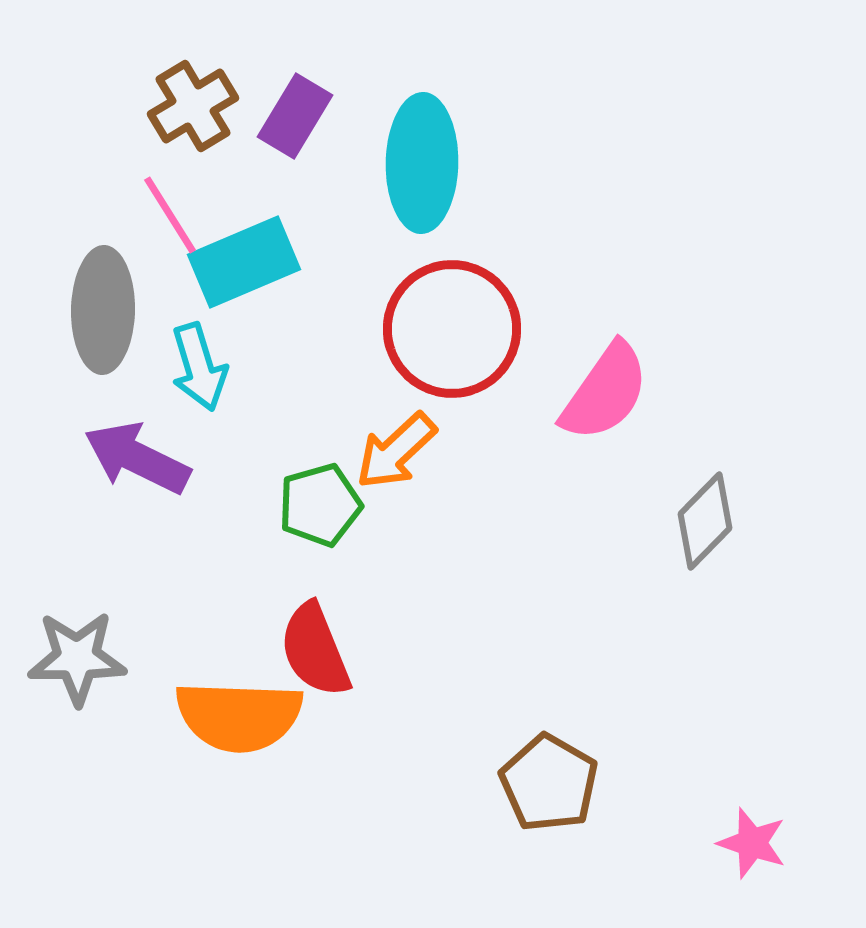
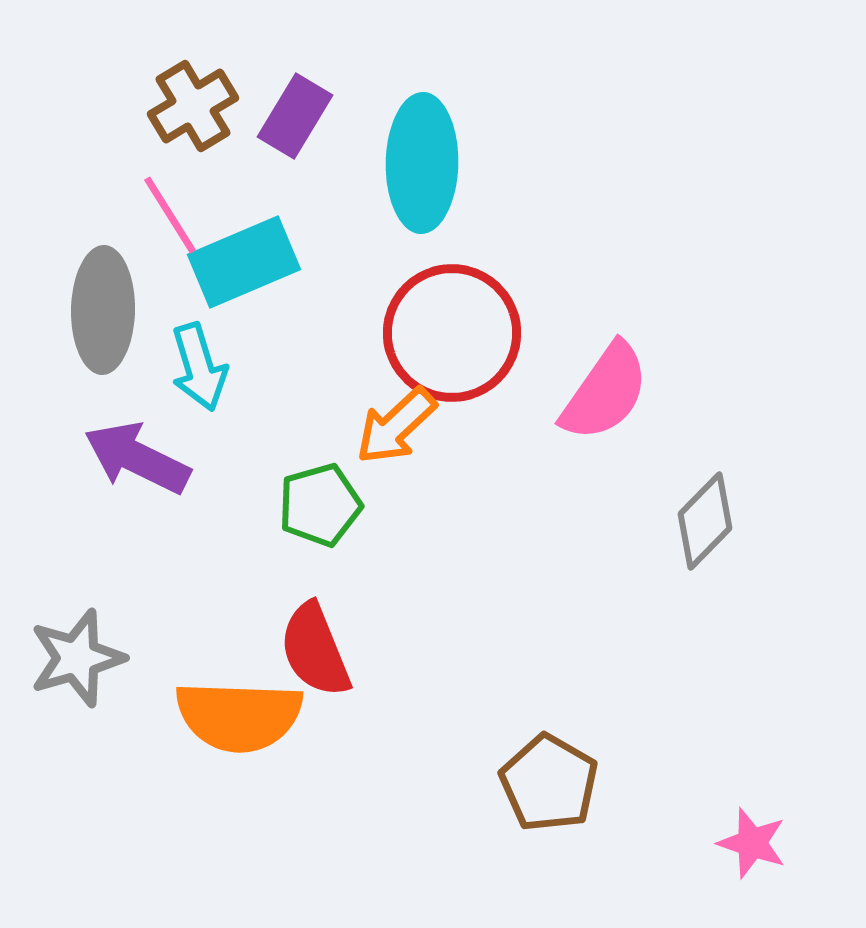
red circle: moved 4 px down
orange arrow: moved 25 px up
gray star: rotated 16 degrees counterclockwise
